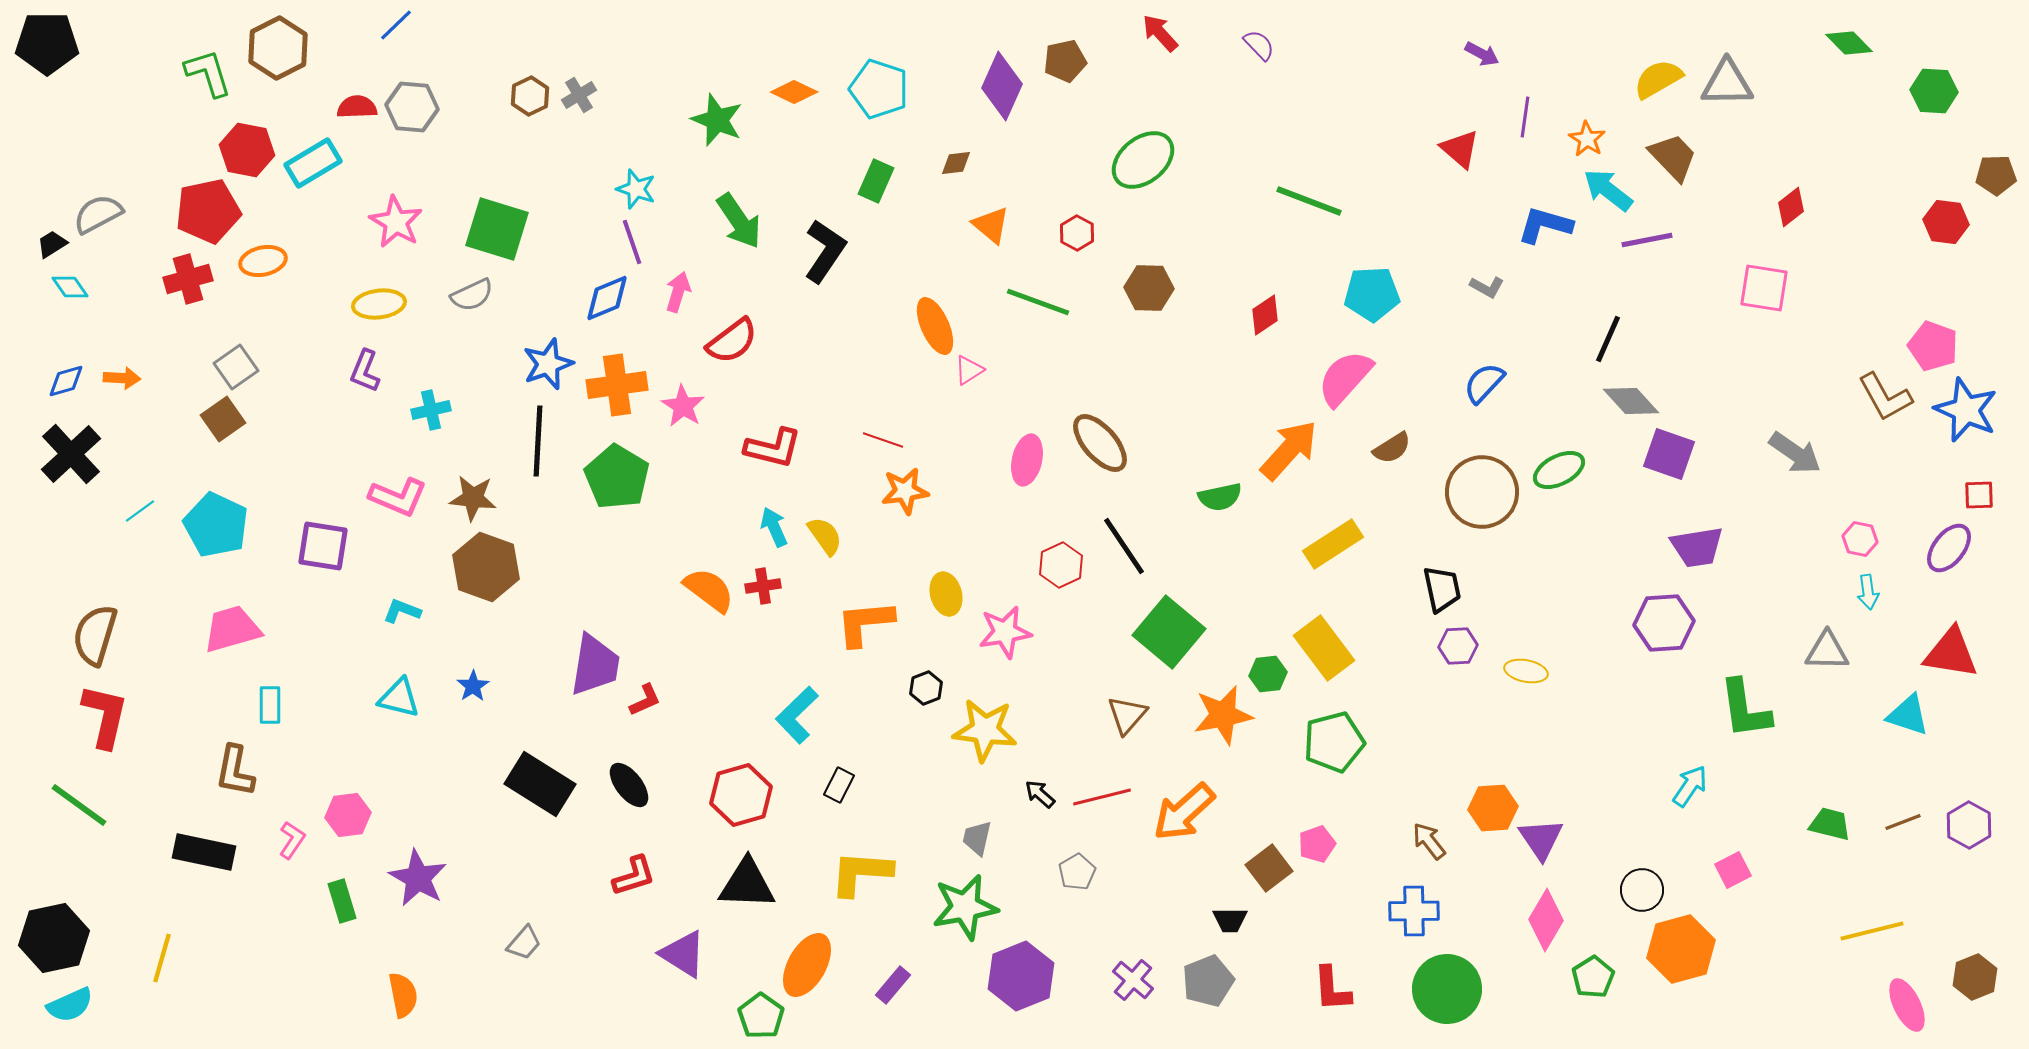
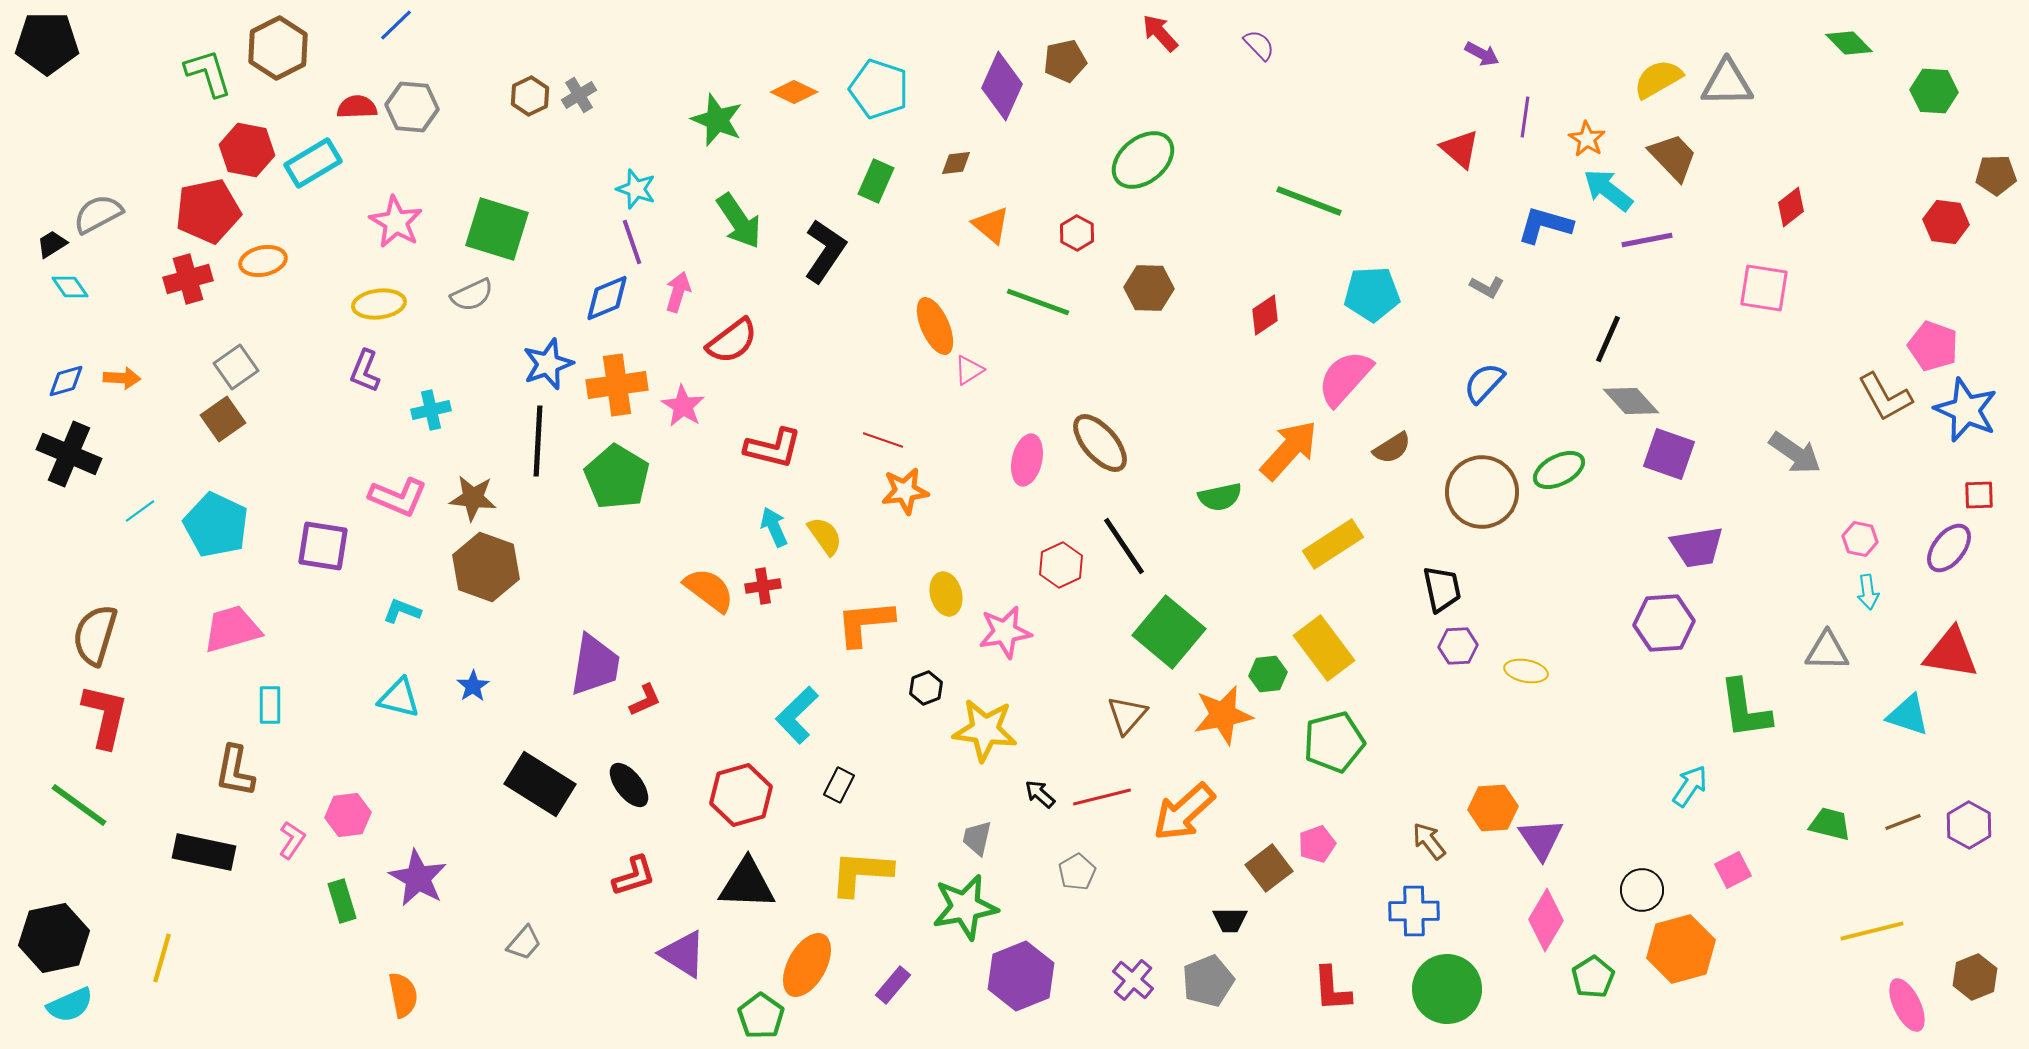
black cross at (71, 454): moved 2 px left; rotated 24 degrees counterclockwise
